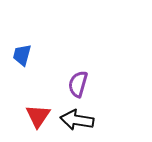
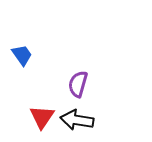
blue trapezoid: rotated 130 degrees clockwise
red triangle: moved 4 px right, 1 px down
